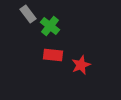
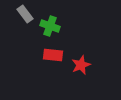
gray rectangle: moved 3 px left
green cross: rotated 18 degrees counterclockwise
